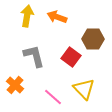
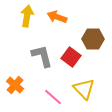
gray L-shape: moved 8 px right
